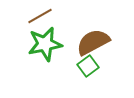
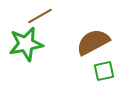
green star: moved 19 px left
green square: moved 16 px right, 5 px down; rotated 25 degrees clockwise
